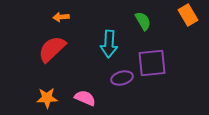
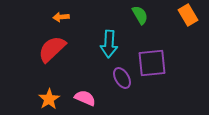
green semicircle: moved 3 px left, 6 px up
purple ellipse: rotated 75 degrees clockwise
orange star: moved 2 px right, 1 px down; rotated 30 degrees counterclockwise
